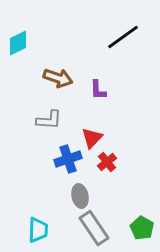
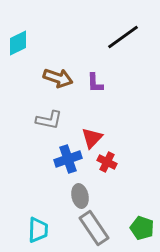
purple L-shape: moved 3 px left, 7 px up
gray L-shape: rotated 8 degrees clockwise
red cross: rotated 24 degrees counterclockwise
green pentagon: rotated 10 degrees counterclockwise
